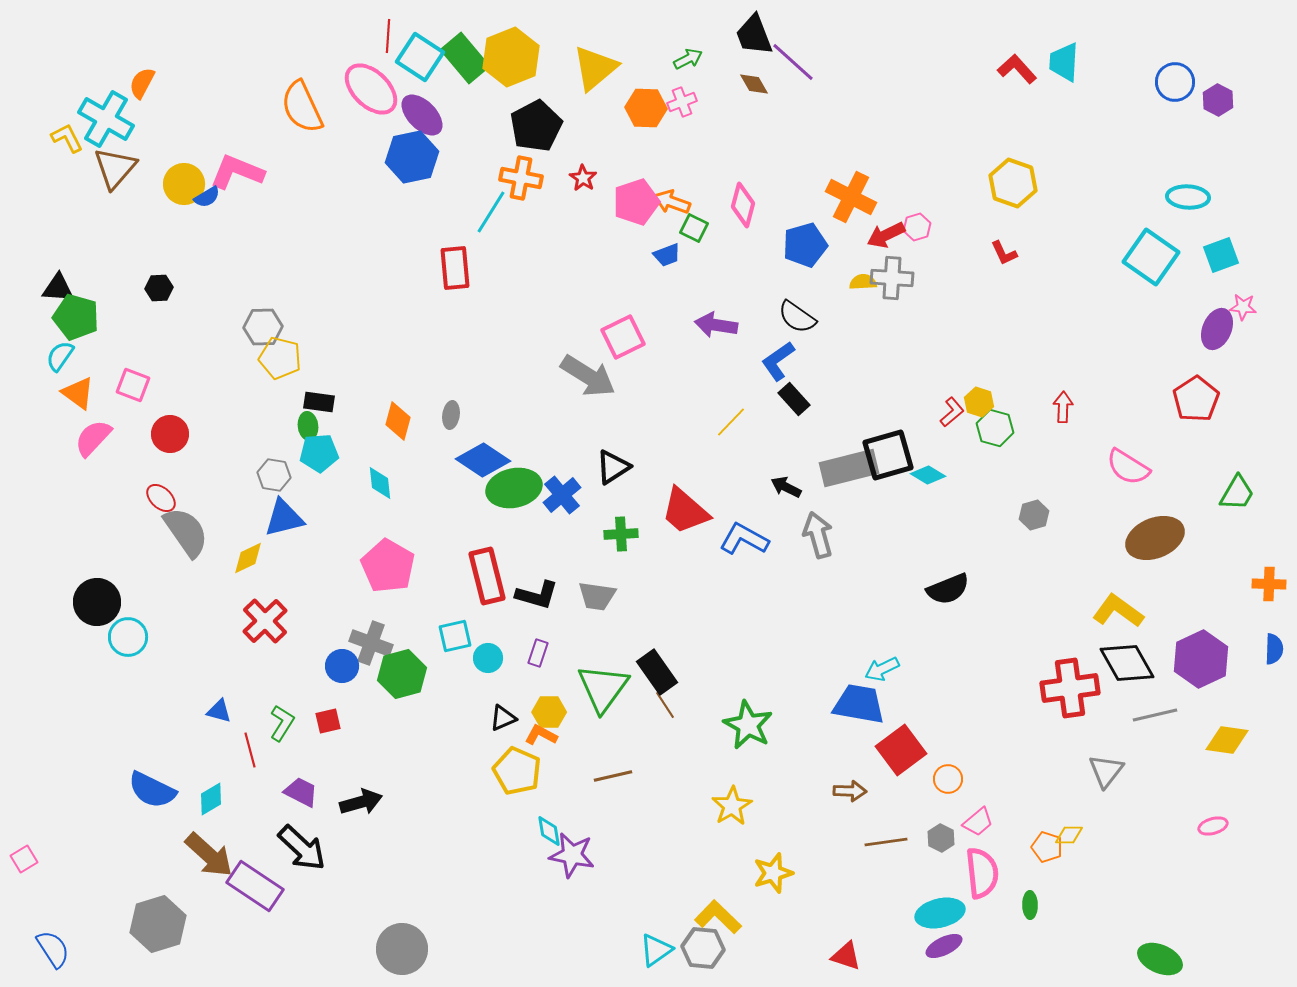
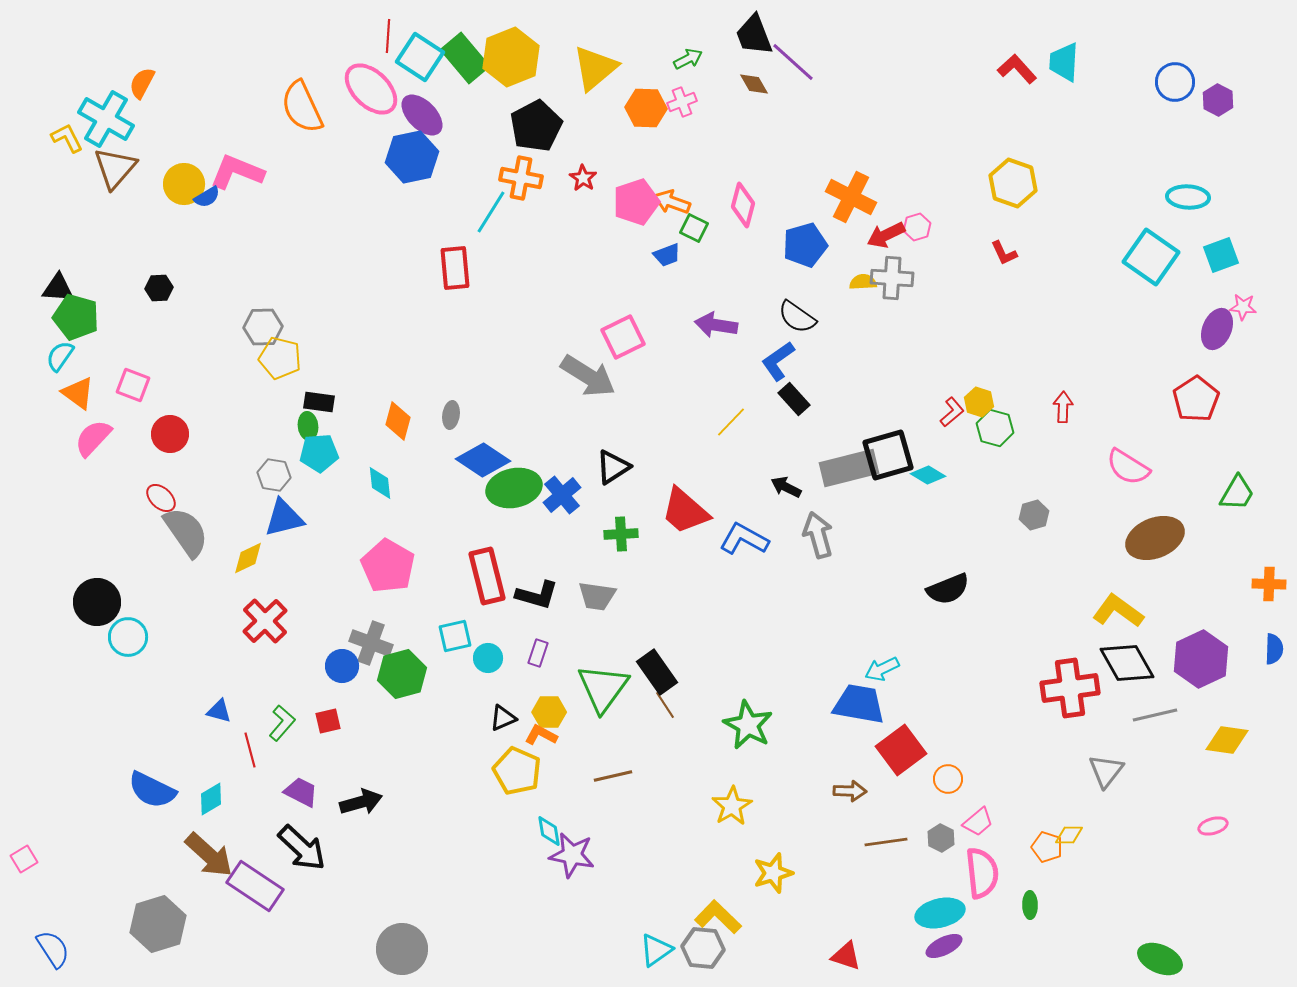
green L-shape at (282, 723): rotated 9 degrees clockwise
